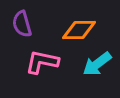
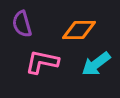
cyan arrow: moved 1 px left
